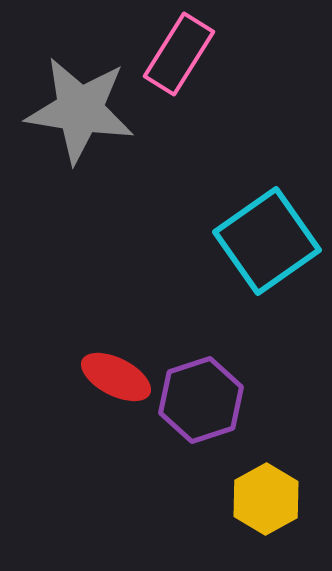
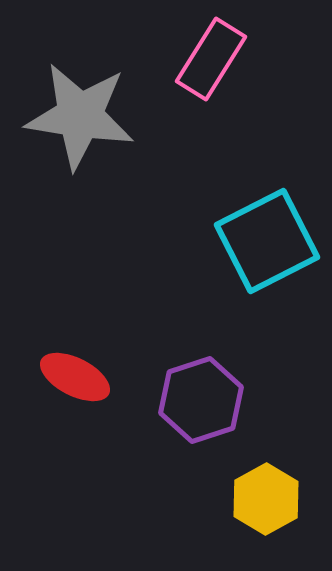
pink rectangle: moved 32 px right, 5 px down
gray star: moved 6 px down
cyan square: rotated 8 degrees clockwise
red ellipse: moved 41 px left
